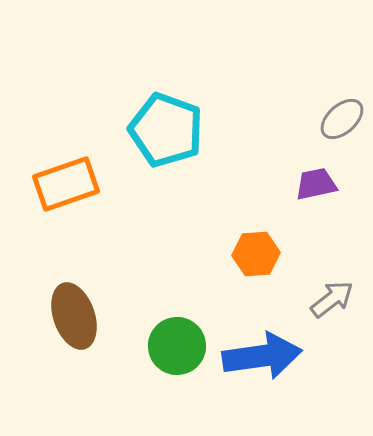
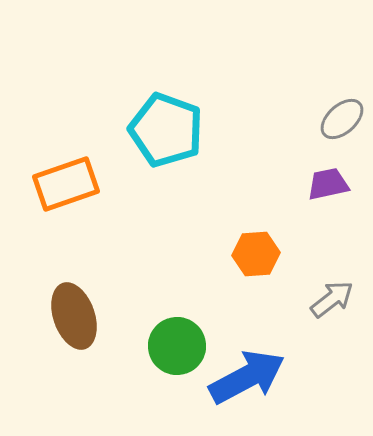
purple trapezoid: moved 12 px right
blue arrow: moved 15 px left, 21 px down; rotated 20 degrees counterclockwise
